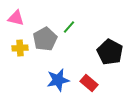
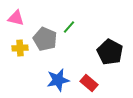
gray pentagon: rotated 20 degrees counterclockwise
